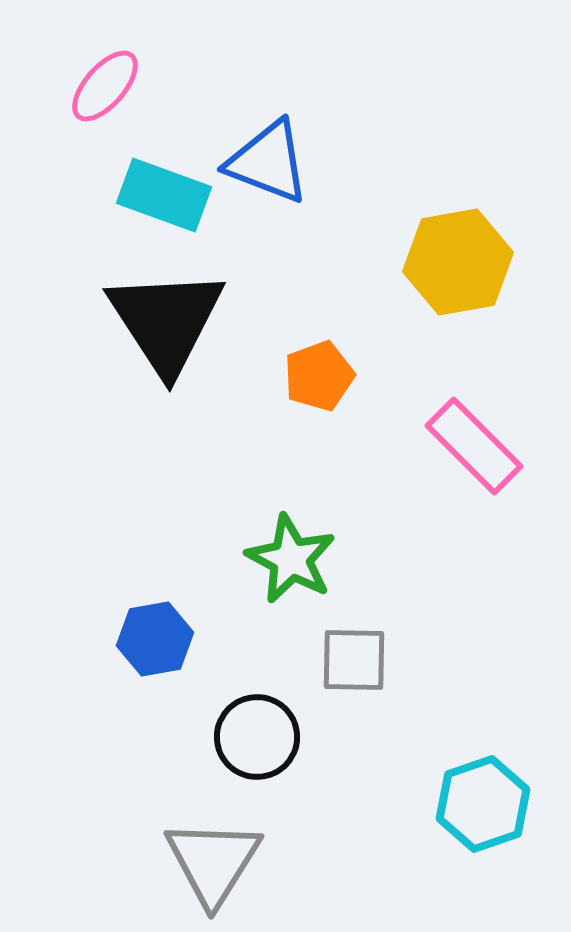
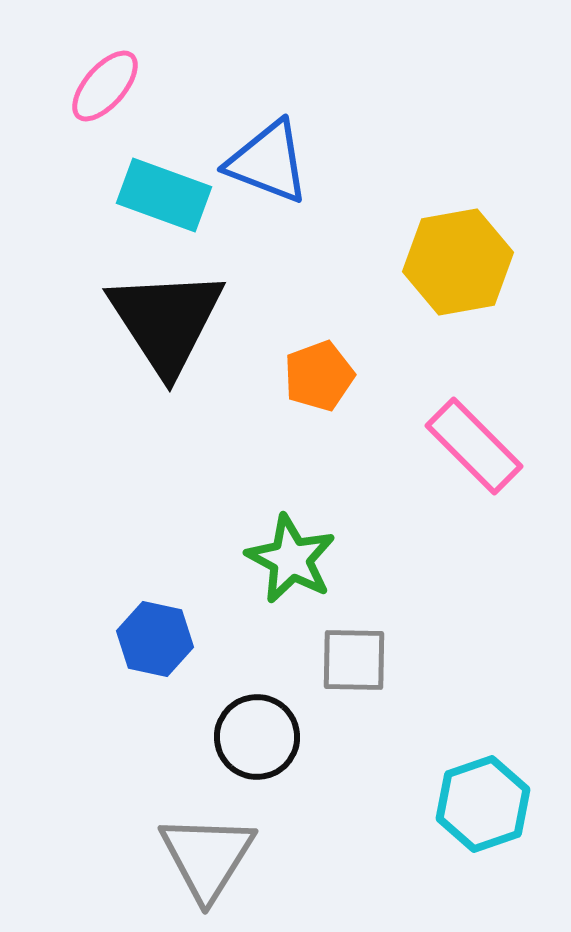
blue hexagon: rotated 22 degrees clockwise
gray triangle: moved 6 px left, 5 px up
